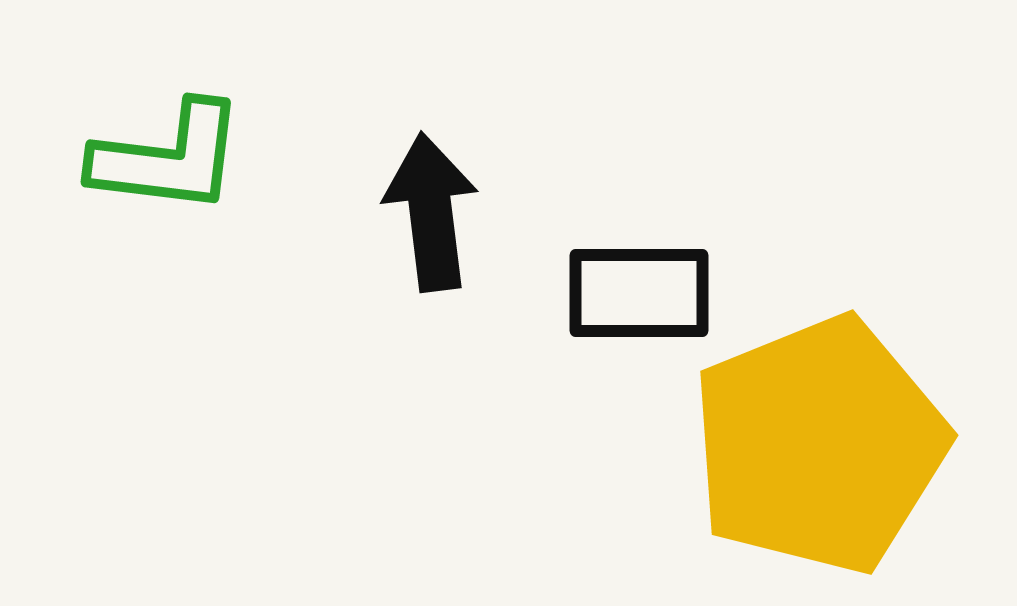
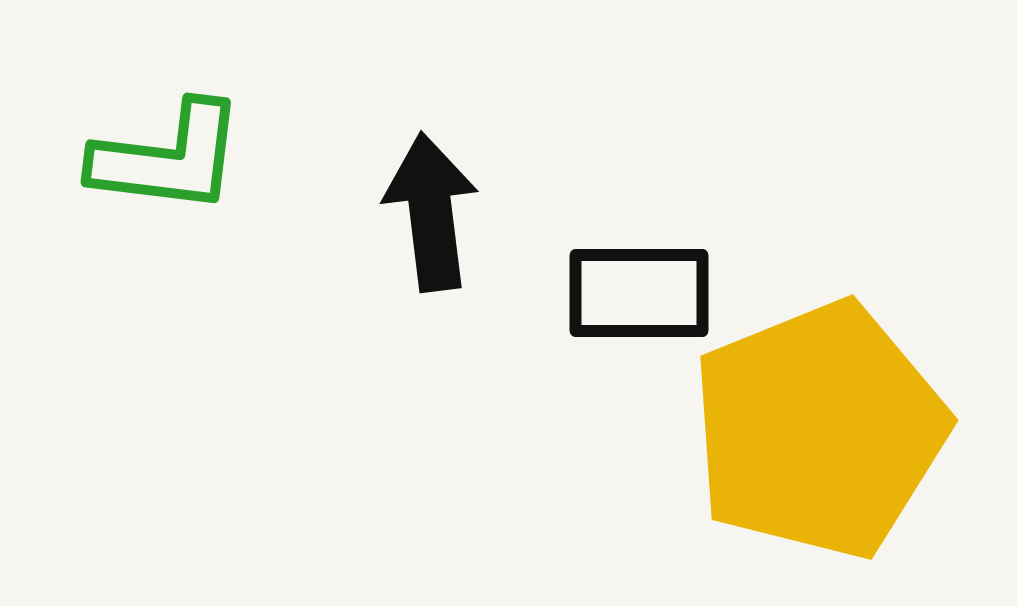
yellow pentagon: moved 15 px up
